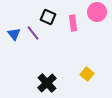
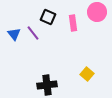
black cross: moved 2 px down; rotated 36 degrees clockwise
